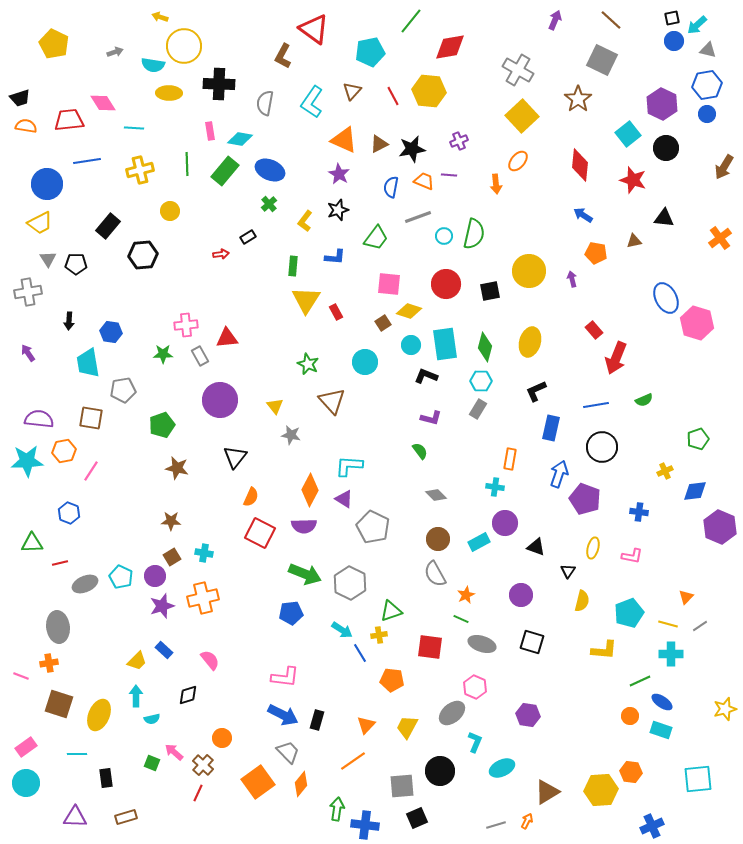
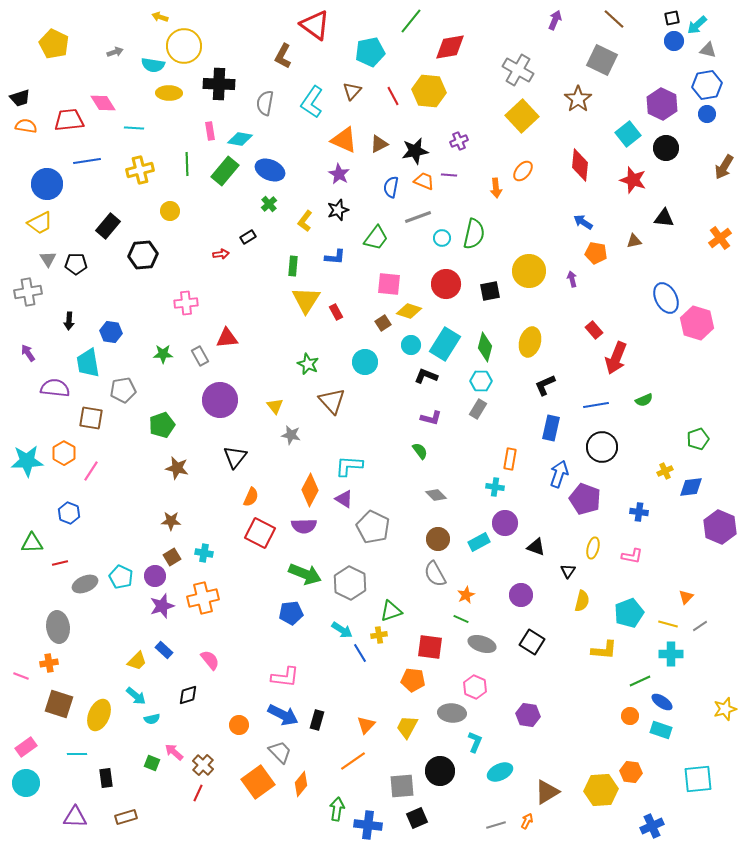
brown line at (611, 20): moved 3 px right, 1 px up
red triangle at (314, 29): moved 1 px right, 4 px up
black star at (412, 149): moved 3 px right, 2 px down
orange ellipse at (518, 161): moved 5 px right, 10 px down
orange arrow at (496, 184): moved 4 px down
blue arrow at (583, 215): moved 7 px down
cyan circle at (444, 236): moved 2 px left, 2 px down
pink cross at (186, 325): moved 22 px up
cyan rectangle at (445, 344): rotated 40 degrees clockwise
black L-shape at (536, 391): moved 9 px right, 6 px up
purple semicircle at (39, 419): moved 16 px right, 31 px up
orange hexagon at (64, 451): moved 2 px down; rotated 20 degrees counterclockwise
blue diamond at (695, 491): moved 4 px left, 4 px up
black square at (532, 642): rotated 15 degrees clockwise
orange pentagon at (392, 680): moved 21 px right
cyan arrow at (136, 696): rotated 130 degrees clockwise
gray ellipse at (452, 713): rotated 44 degrees clockwise
orange circle at (222, 738): moved 17 px right, 13 px up
gray trapezoid at (288, 752): moved 8 px left
cyan ellipse at (502, 768): moved 2 px left, 4 px down
blue cross at (365, 825): moved 3 px right
